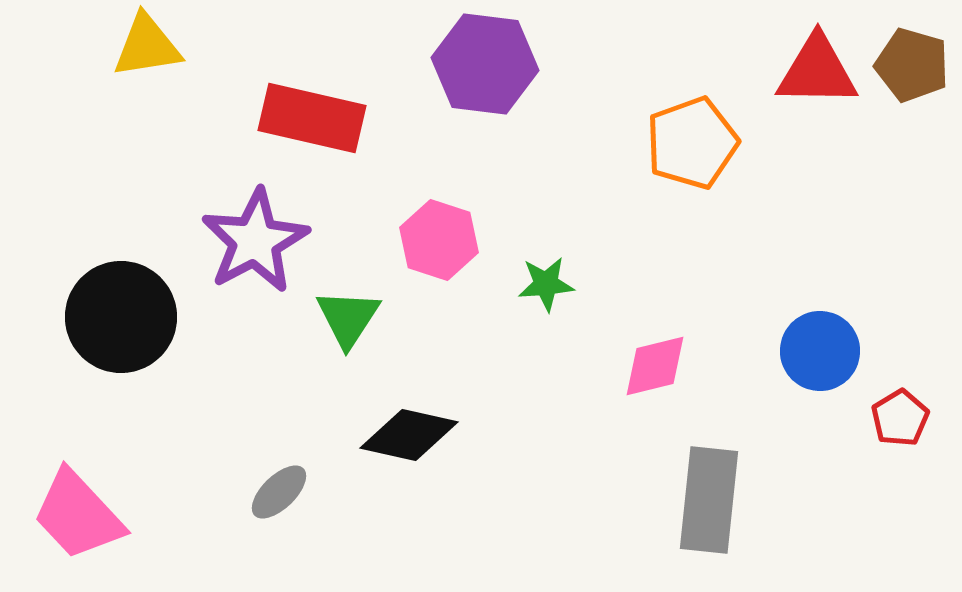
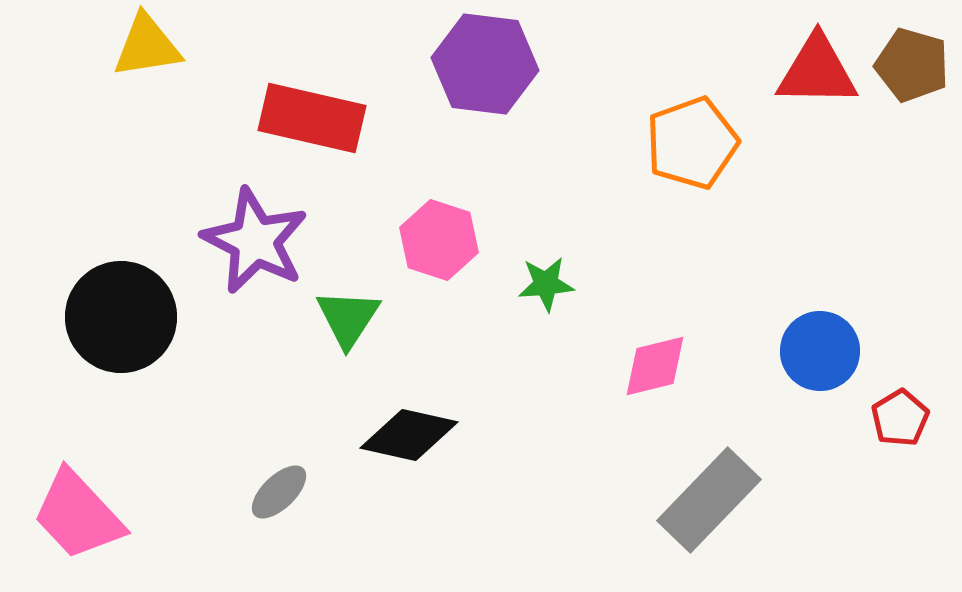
purple star: rotated 17 degrees counterclockwise
gray rectangle: rotated 38 degrees clockwise
